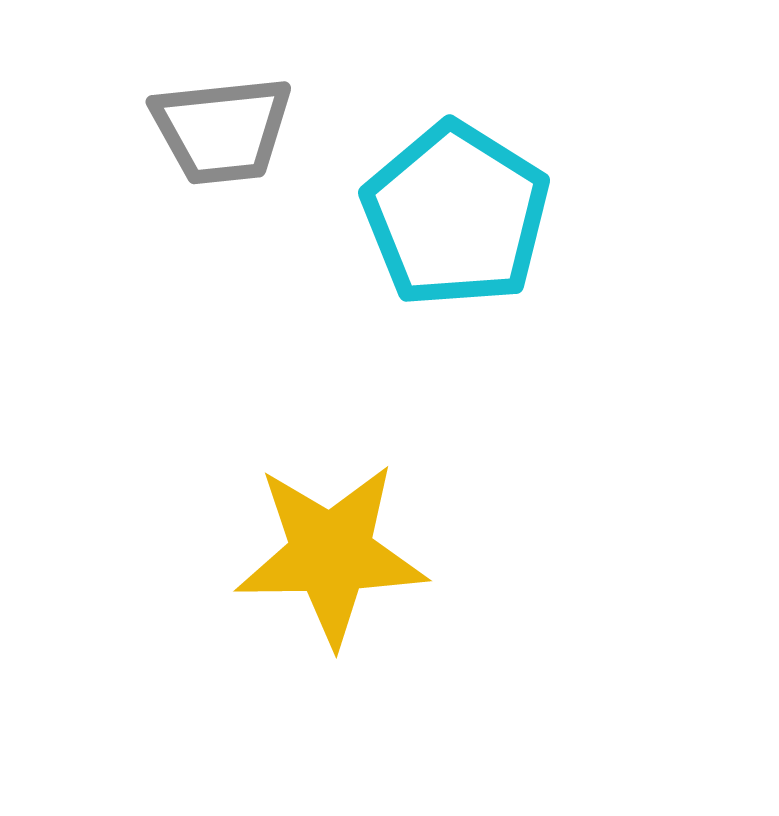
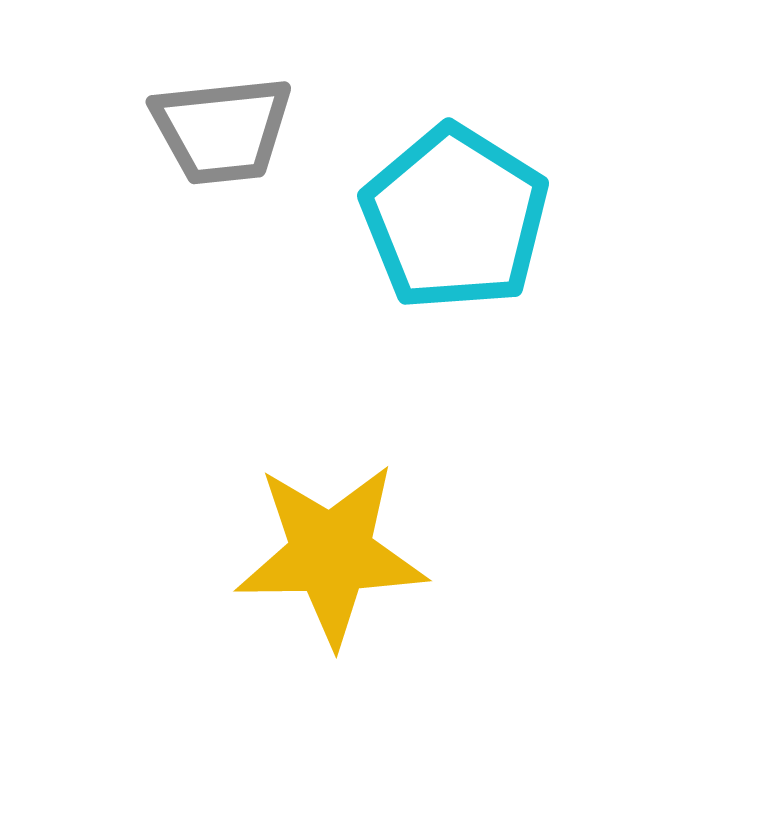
cyan pentagon: moved 1 px left, 3 px down
